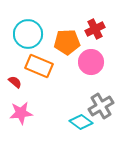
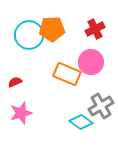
cyan circle: moved 1 px right, 1 px down
orange pentagon: moved 15 px left, 13 px up
orange rectangle: moved 28 px right, 8 px down
red semicircle: rotated 64 degrees counterclockwise
pink star: rotated 10 degrees counterclockwise
